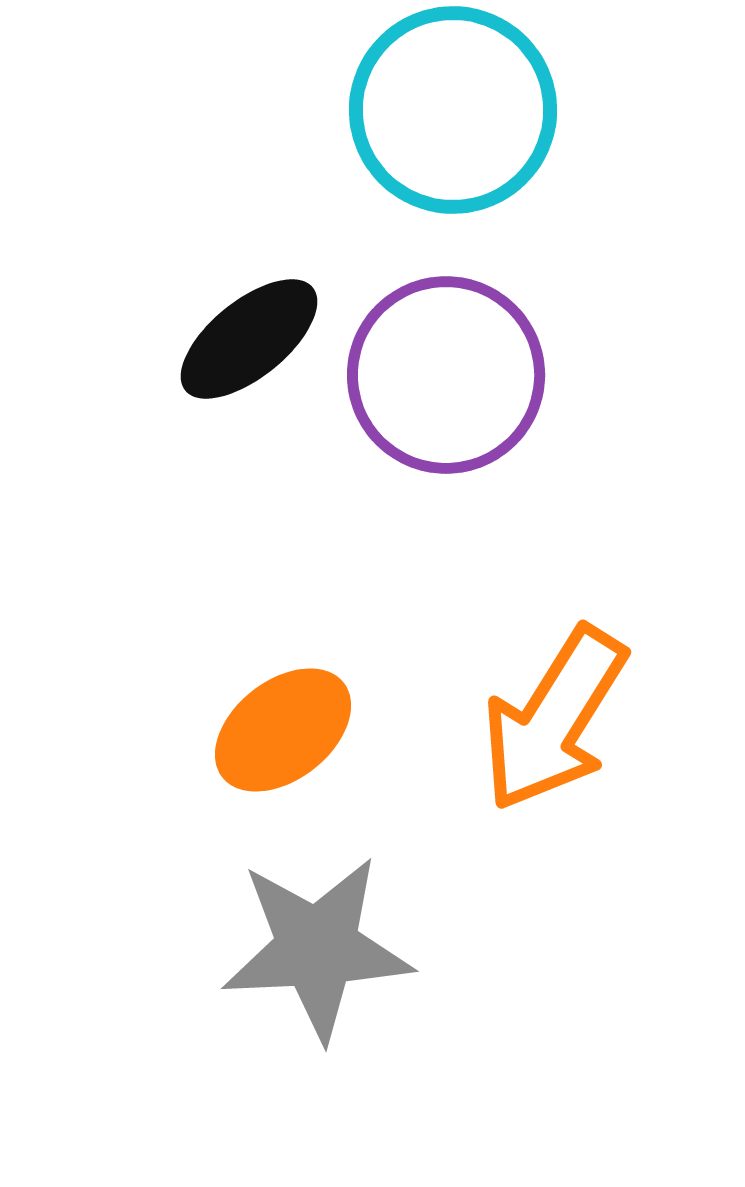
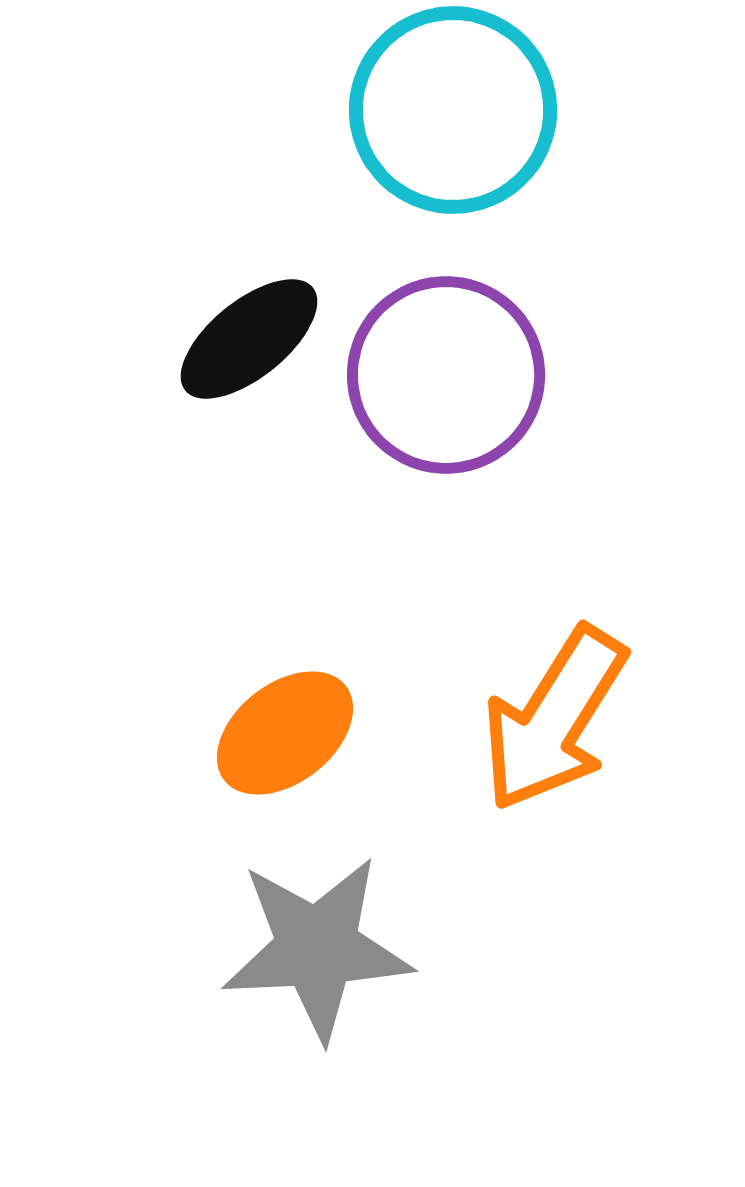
orange ellipse: moved 2 px right, 3 px down
